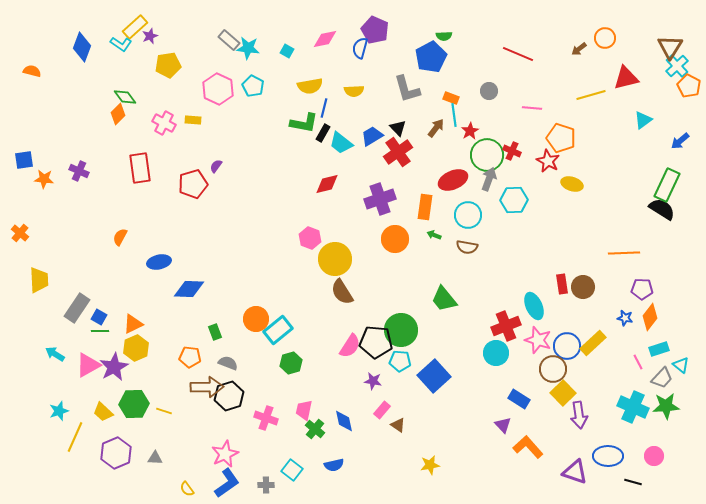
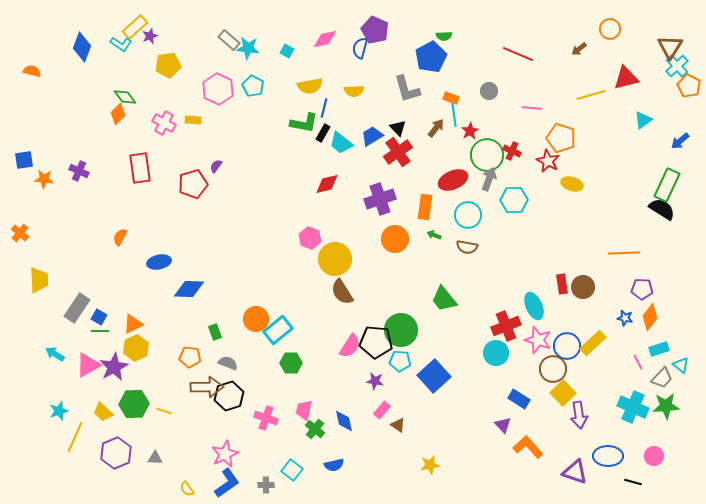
orange circle at (605, 38): moved 5 px right, 9 px up
green hexagon at (291, 363): rotated 15 degrees clockwise
purple star at (373, 381): moved 2 px right
